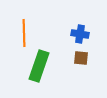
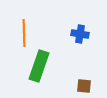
brown square: moved 3 px right, 28 px down
